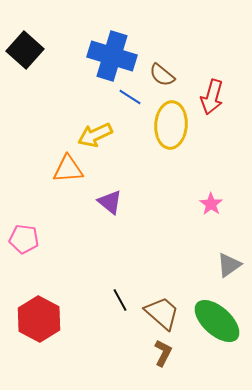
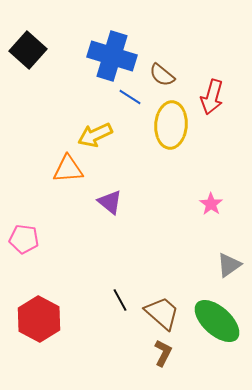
black square: moved 3 px right
